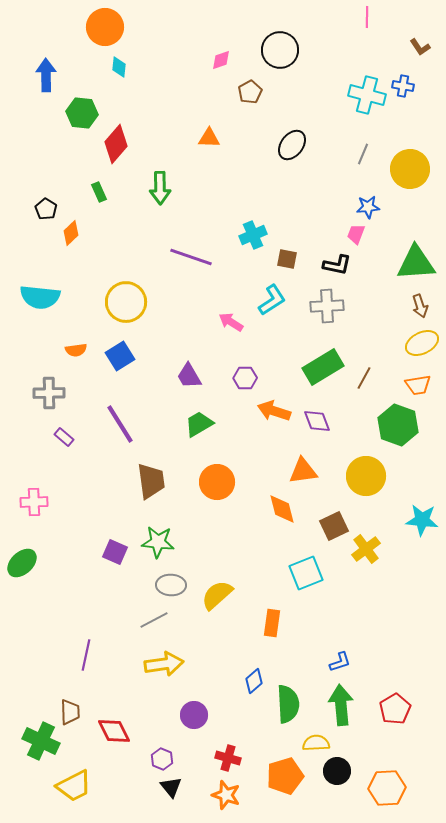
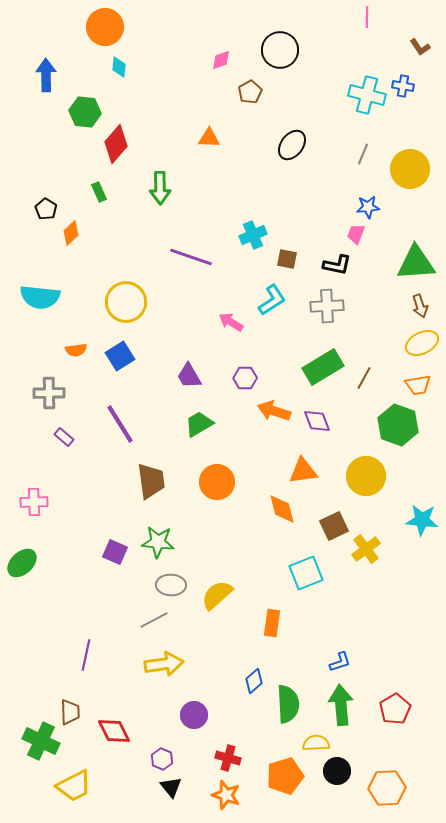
green hexagon at (82, 113): moved 3 px right, 1 px up
